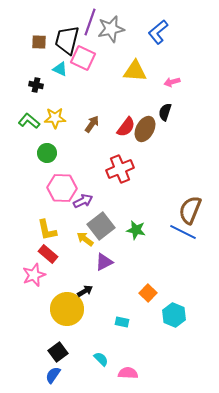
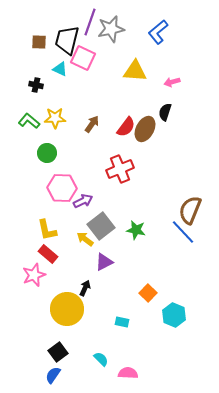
blue line: rotated 20 degrees clockwise
black arrow: moved 3 px up; rotated 35 degrees counterclockwise
